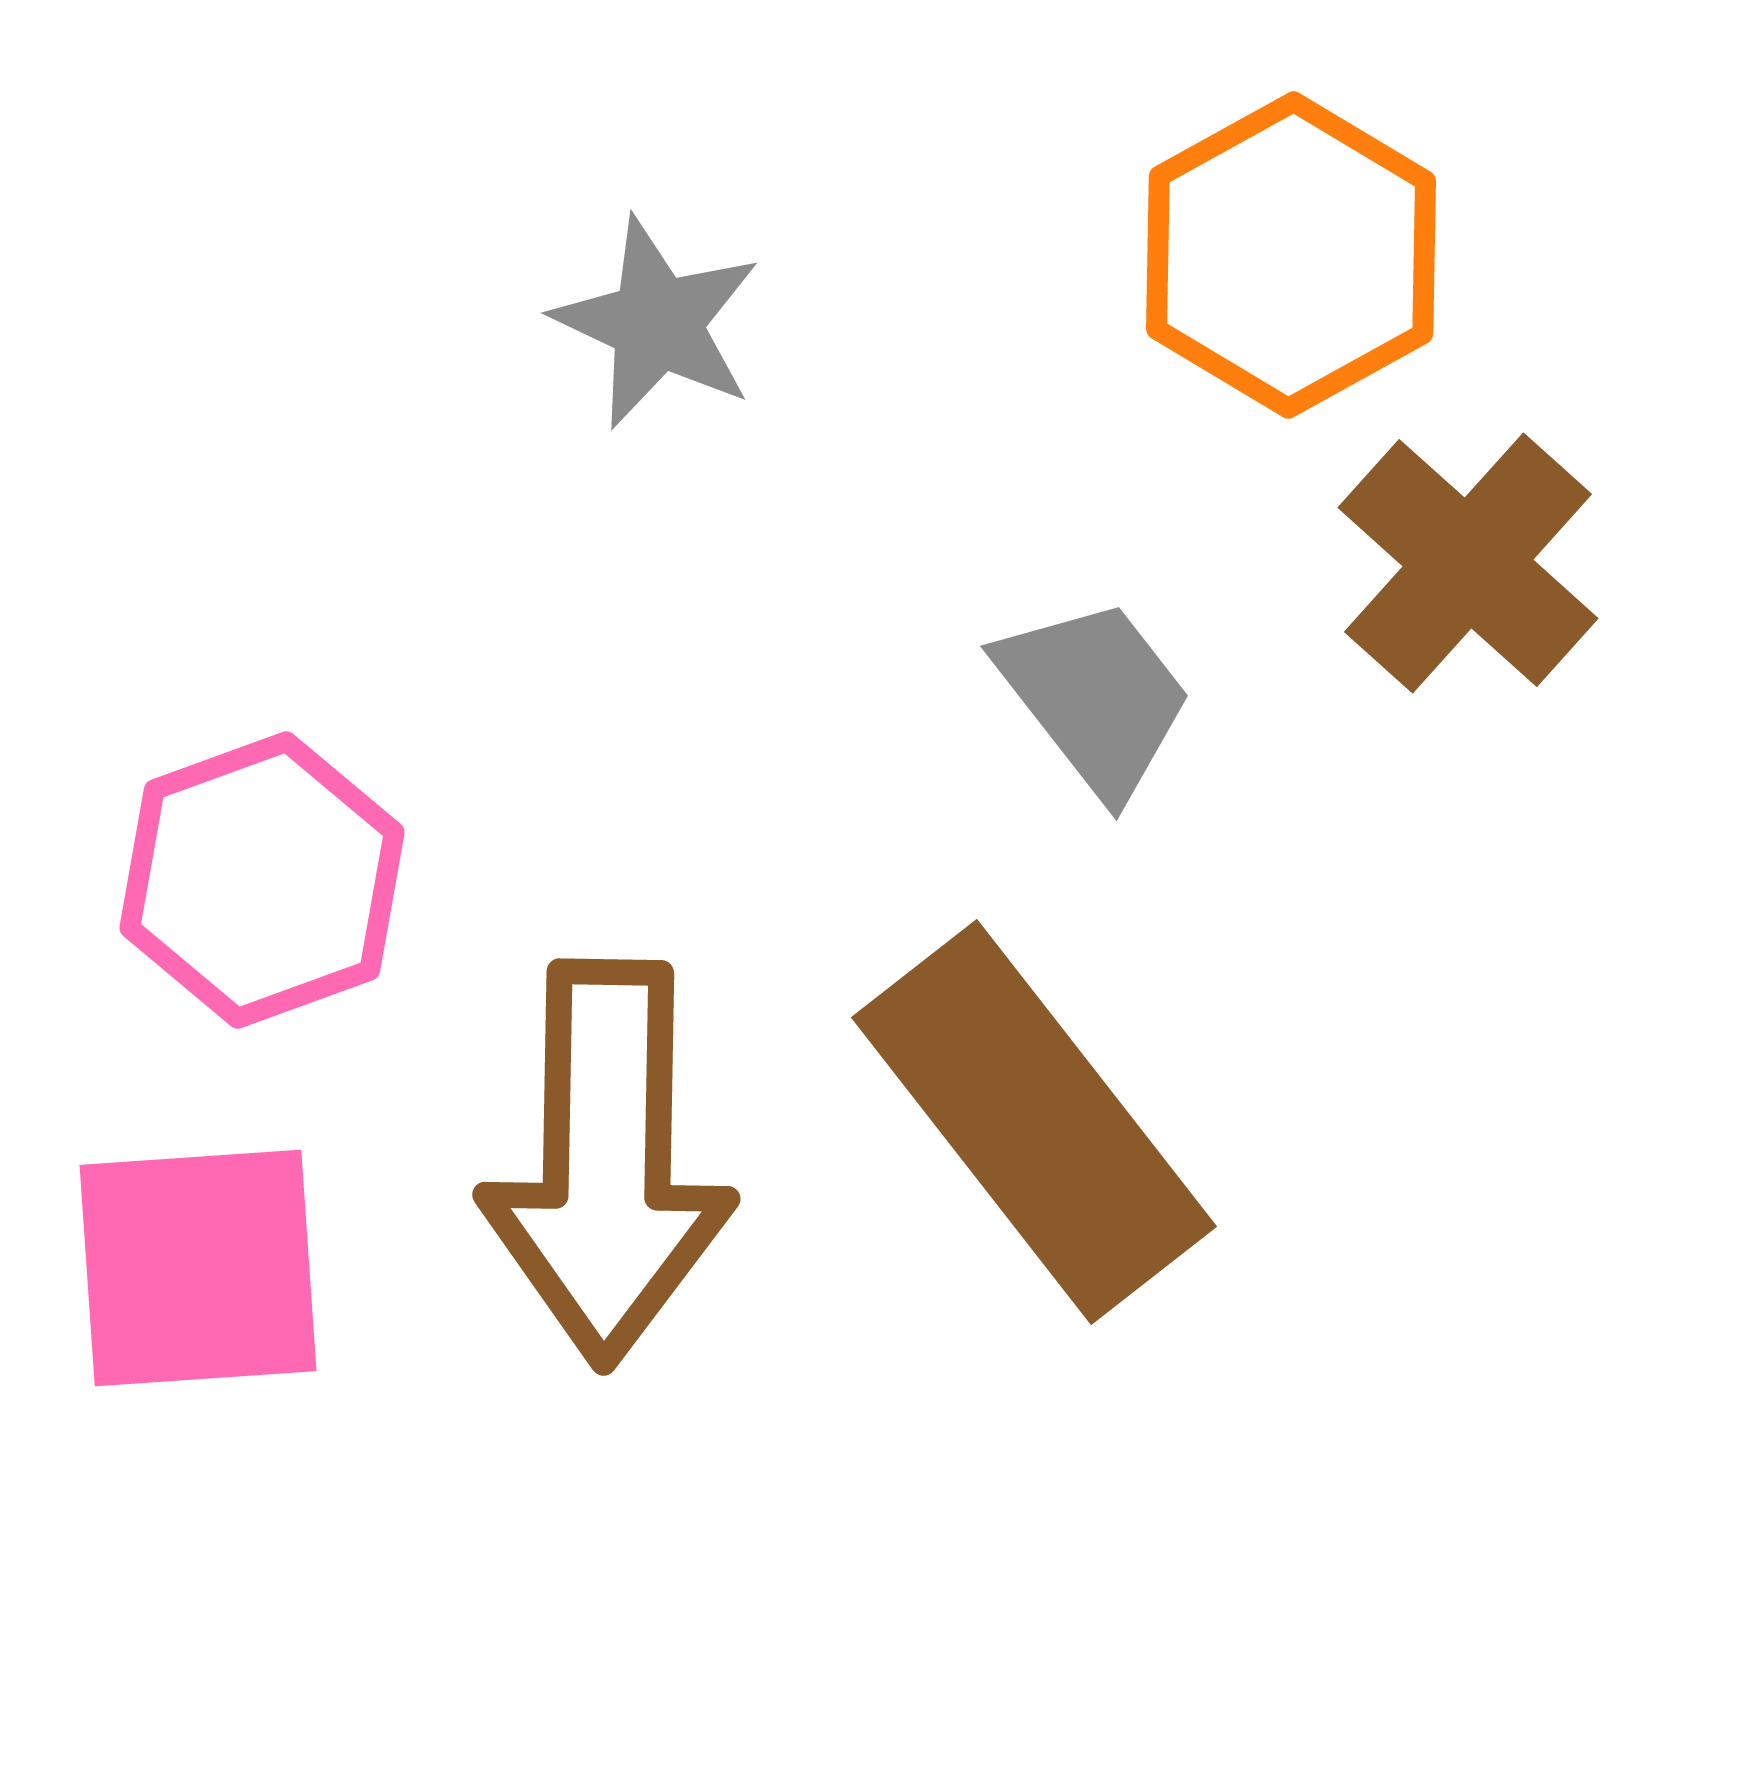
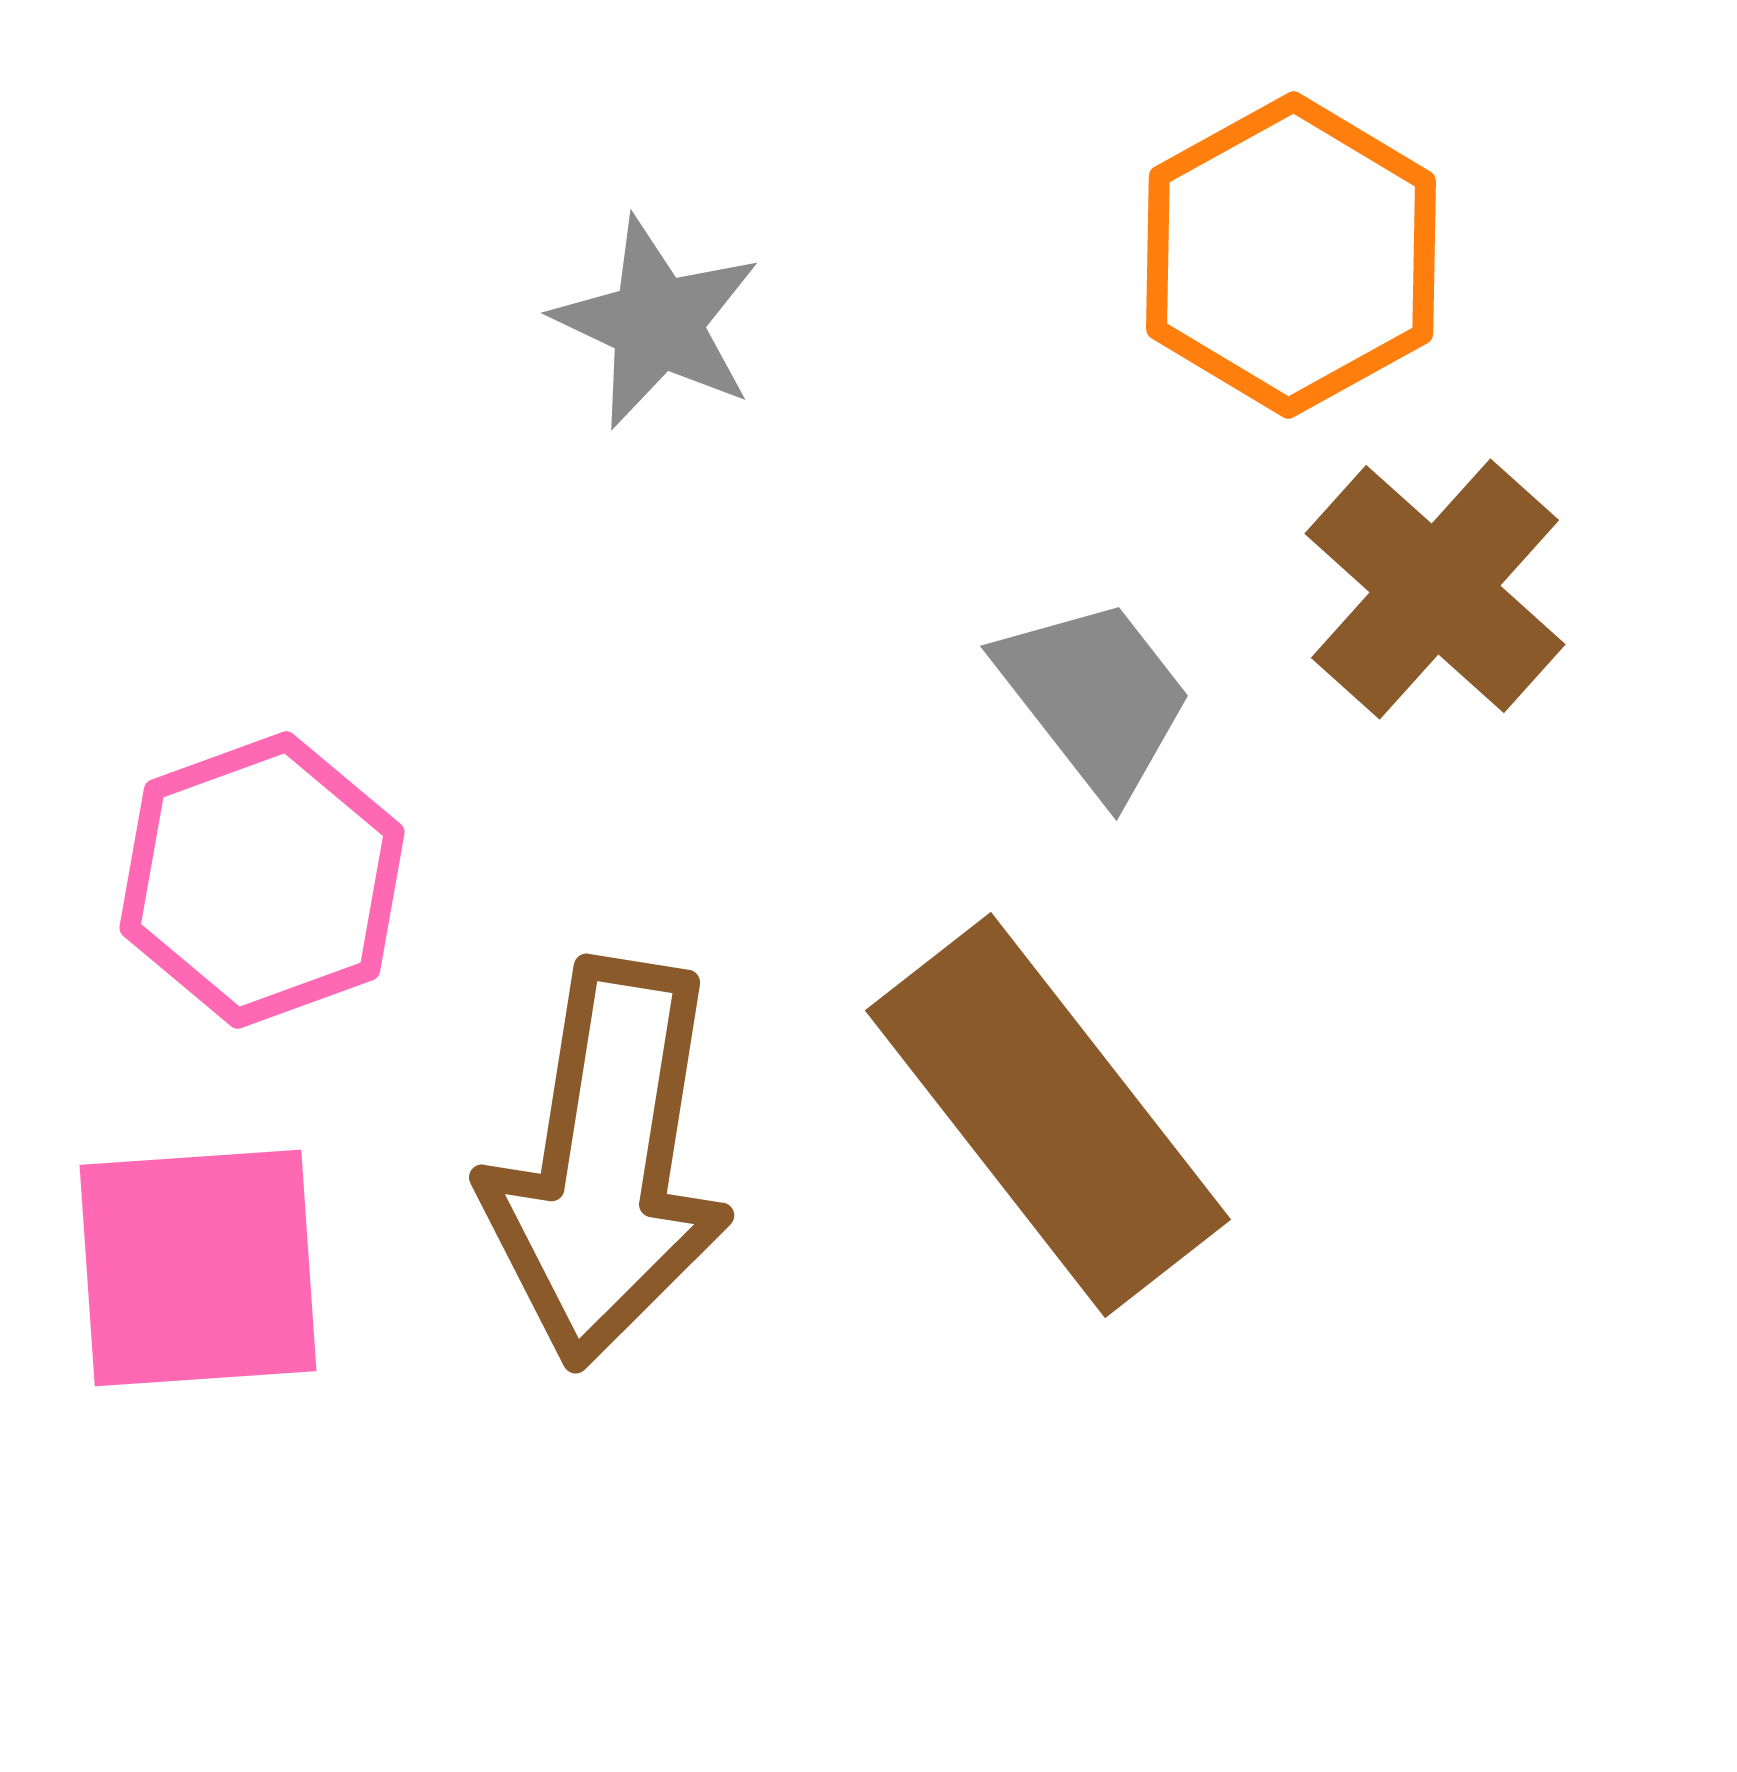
brown cross: moved 33 px left, 26 px down
brown rectangle: moved 14 px right, 7 px up
brown arrow: rotated 8 degrees clockwise
